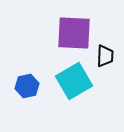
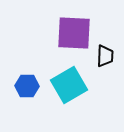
cyan square: moved 5 px left, 4 px down
blue hexagon: rotated 15 degrees clockwise
